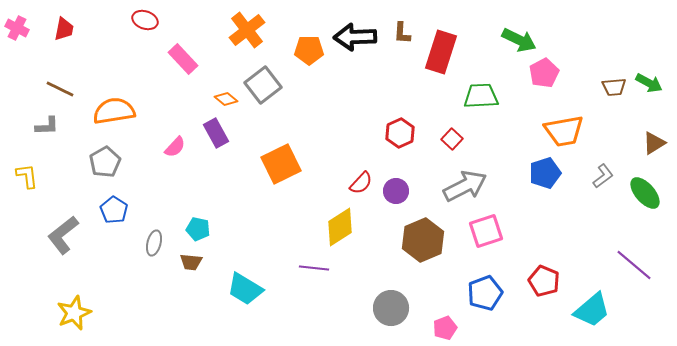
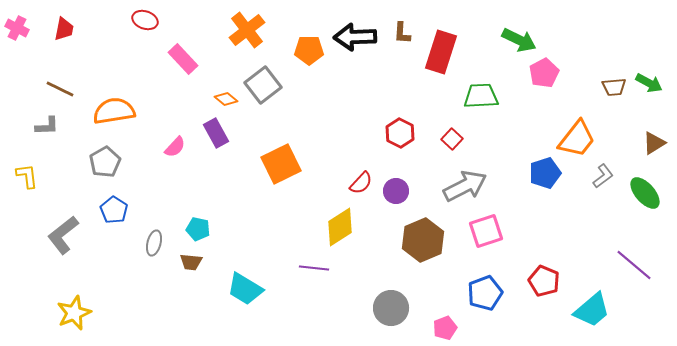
orange trapezoid at (564, 131): moved 13 px right, 8 px down; rotated 42 degrees counterclockwise
red hexagon at (400, 133): rotated 8 degrees counterclockwise
